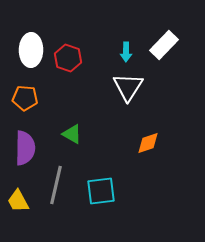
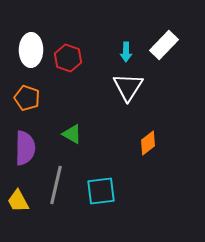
orange pentagon: moved 2 px right; rotated 15 degrees clockwise
orange diamond: rotated 20 degrees counterclockwise
